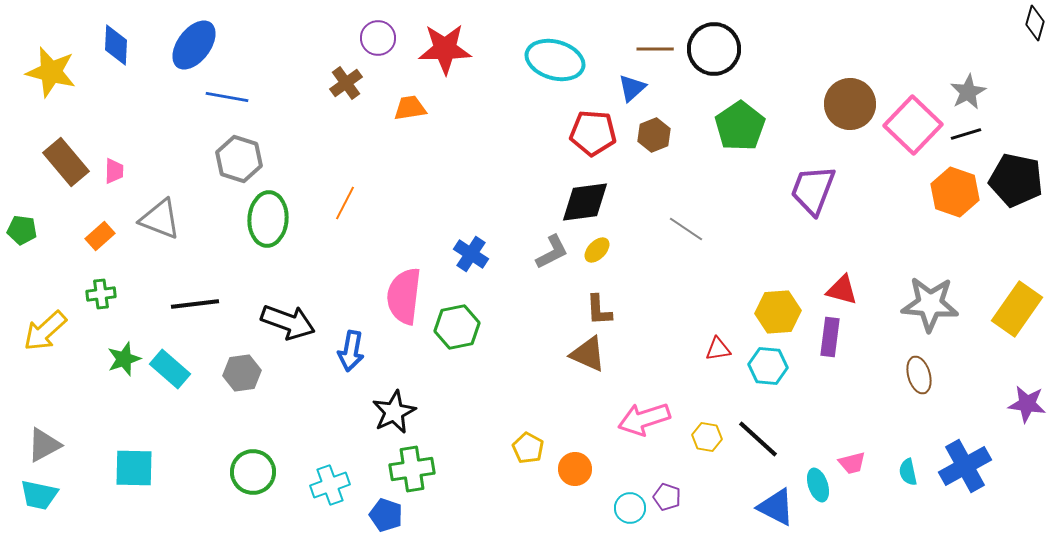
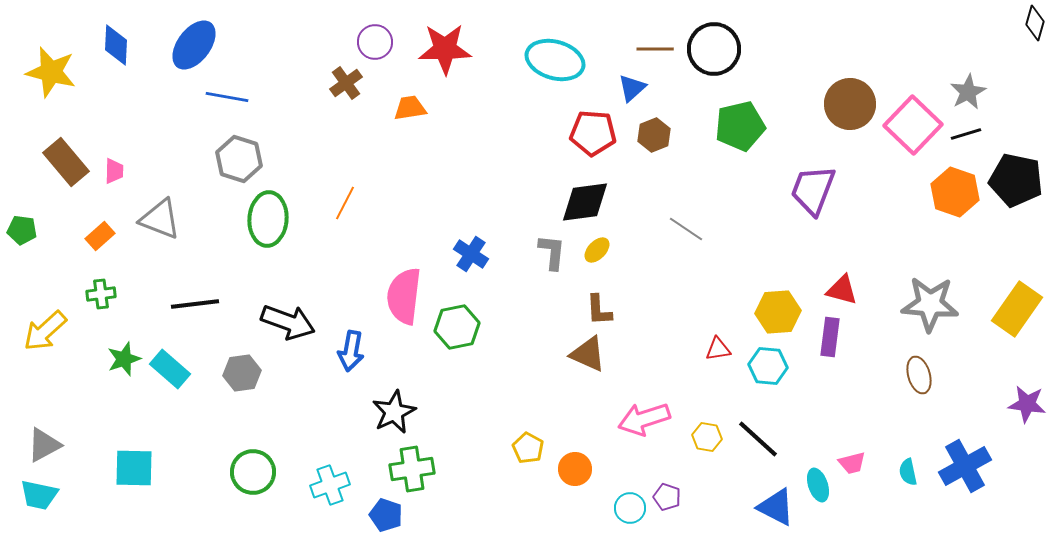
purple circle at (378, 38): moved 3 px left, 4 px down
green pentagon at (740, 126): rotated 21 degrees clockwise
gray L-shape at (552, 252): rotated 57 degrees counterclockwise
